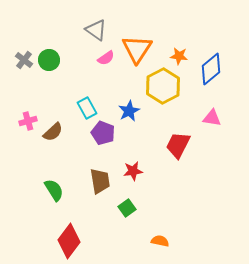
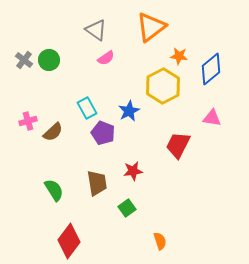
orange triangle: moved 14 px right, 22 px up; rotated 20 degrees clockwise
brown trapezoid: moved 3 px left, 2 px down
orange semicircle: rotated 60 degrees clockwise
